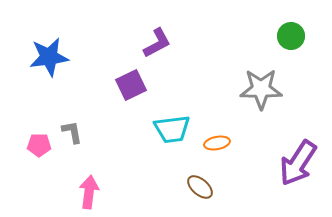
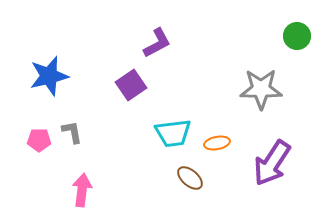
green circle: moved 6 px right
blue star: moved 19 px down; rotated 6 degrees counterclockwise
purple square: rotated 8 degrees counterclockwise
cyan trapezoid: moved 1 px right, 4 px down
pink pentagon: moved 5 px up
purple arrow: moved 26 px left
brown ellipse: moved 10 px left, 9 px up
pink arrow: moved 7 px left, 2 px up
